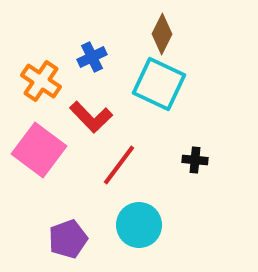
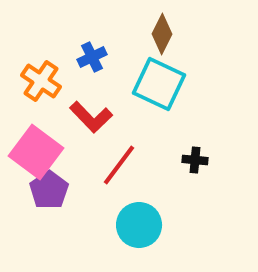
pink square: moved 3 px left, 2 px down
purple pentagon: moved 19 px left, 49 px up; rotated 15 degrees counterclockwise
